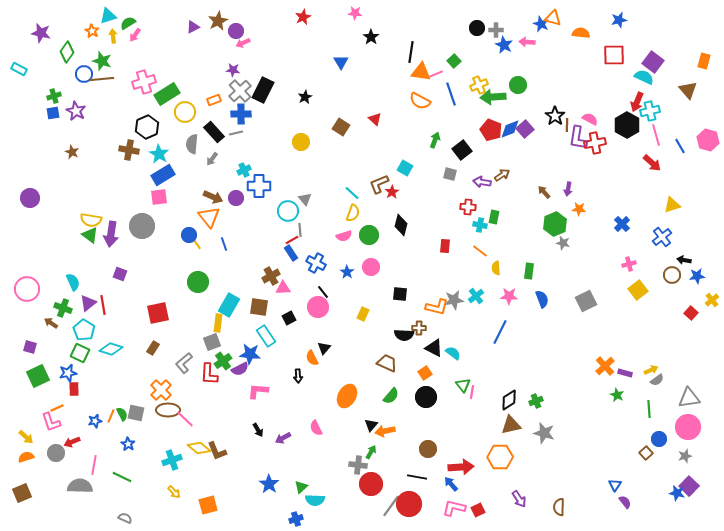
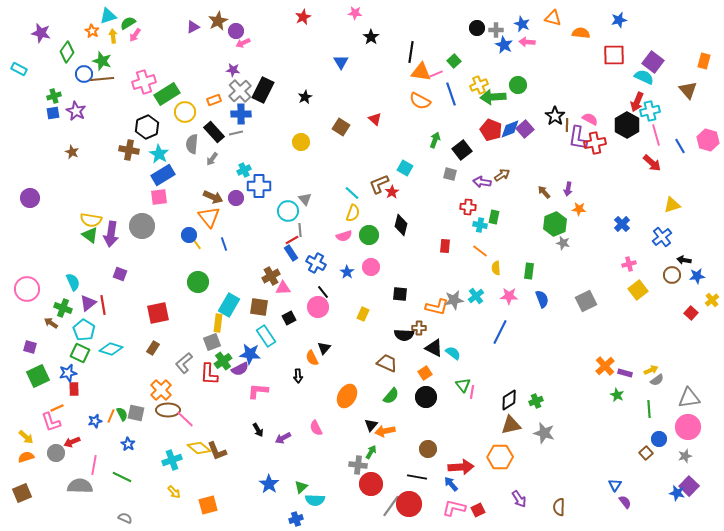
blue star at (541, 24): moved 19 px left
